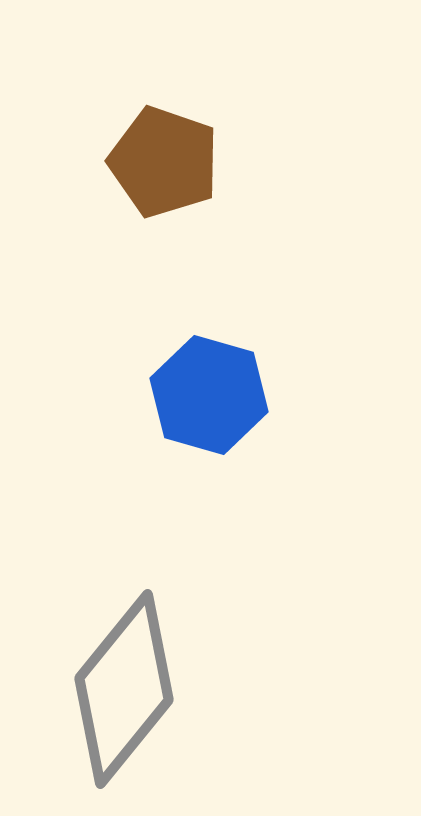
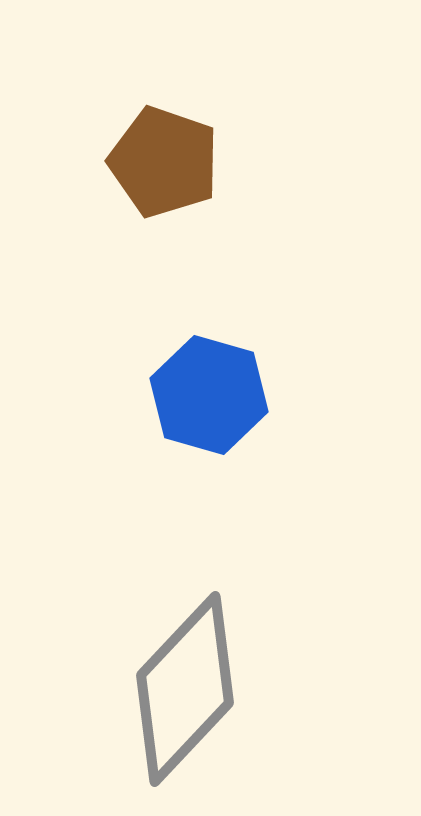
gray diamond: moved 61 px right; rotated 4 degrees clockwise
